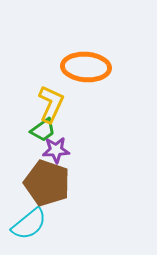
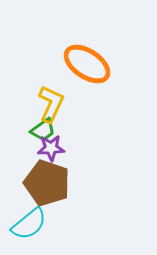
orange ellipse: moved 1 px right, 3 px up; rotated 30 degrees clockwise
purple star: moved 5 px left, 2 px up
